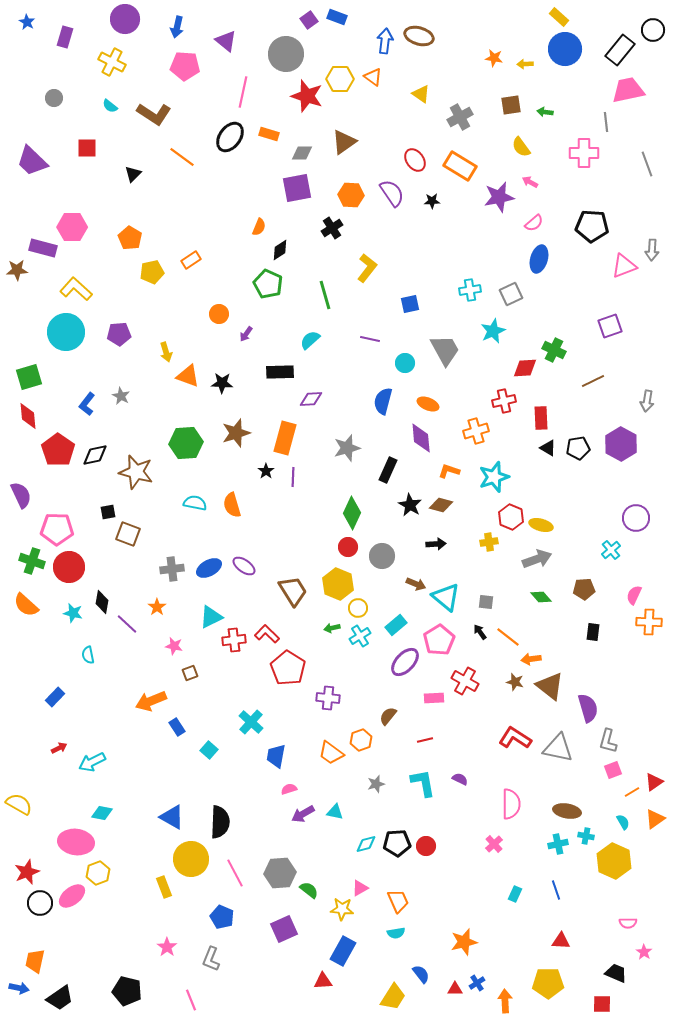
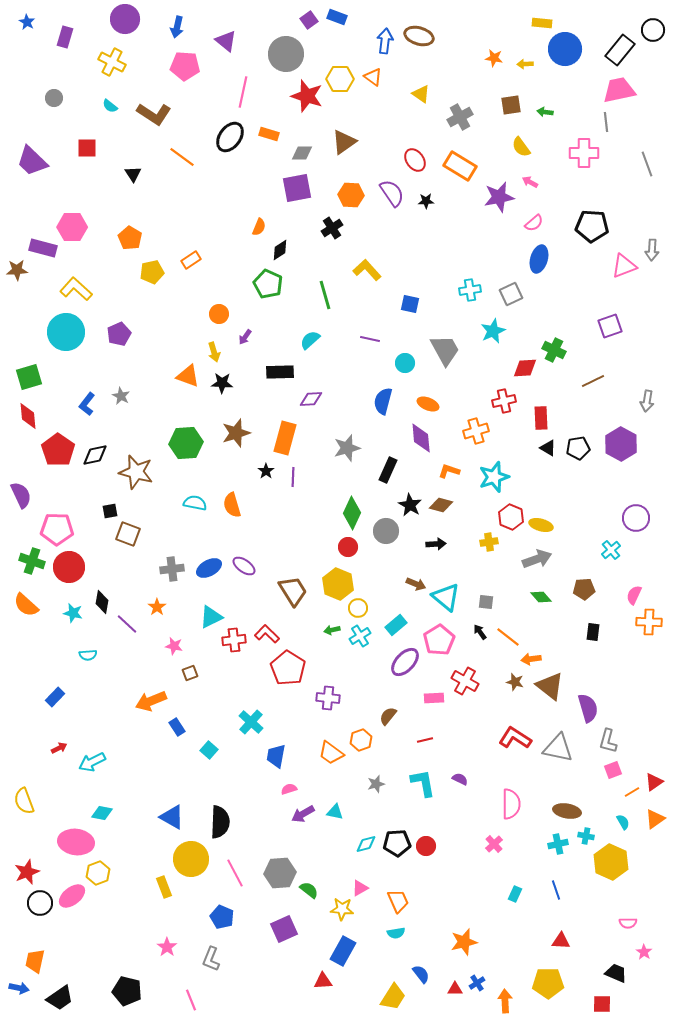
yellow rectangle at (559, 17): moved 17 px left, 6 px down; rotated 36 degrees counterclockwise
pink trapezoid at (628, 90): moved 9 px left
black triangle at (133, 174): rotated 18 degrees counterclockwise
black star at (432, 201): moved 6 px left
yellow L-shape at (367, 268): moved 2 px down; rotated 80 degrees counterclockwise
blue square at (410, 304): rotated 24 degrees clockwise
purple pentagon at (119, 334): rotated 20 degrees counterclockwise
purple arrow at (246, 334): moved 1 px left, 3 px down
yellow arrow at (166, 352): moved 48 px right
black square at (108, 512): moved 2 px right, 1 px up
gray circle at (382, 556): moved 4 px right, 25 px up
green arrow at (332, 628): moved 2 px down
cyan semicircle at (88, 655): rotated 84 degrees counterclockwise
yellow semicircle at (19, 804): moved 5 px right, 3 px up; rotated 140 degrees counterclockwise
yellow hexagon at (614, 861): moved 3 px left, 1 px down
